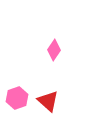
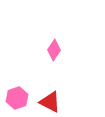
red triangle: moved 2 px right, 1 px down; rotated 15 degrees counterclockwise
